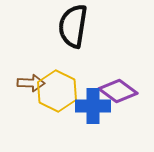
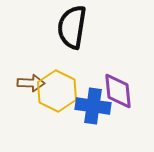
black semicircle: moved 1 px left, 1 px down
purple diamond: rotated 48 degrees clockwise
blue cross: rotated 8 degrees clockwise
